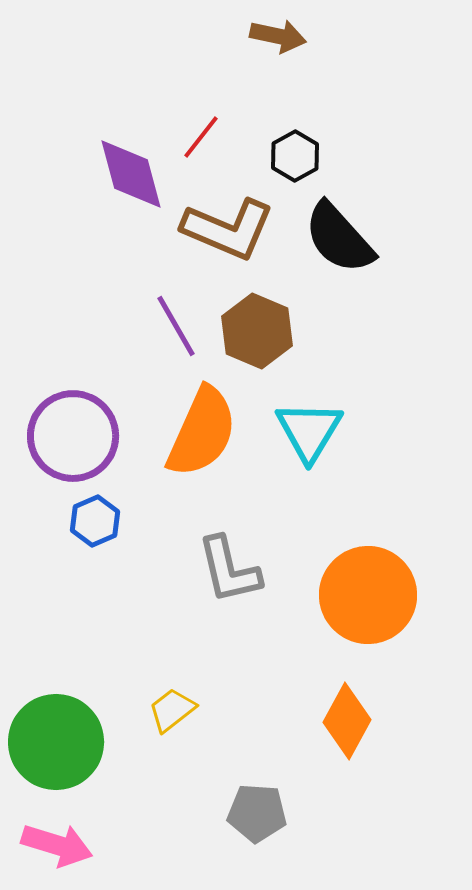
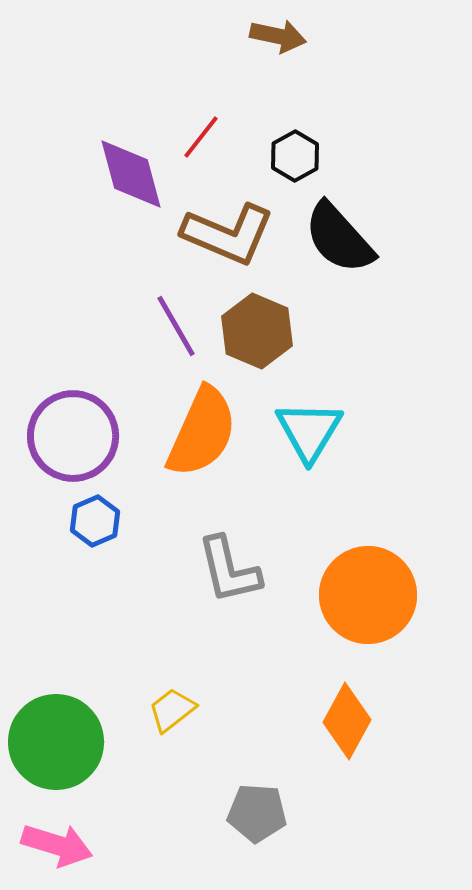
brown L-shape: moved 5 px down
